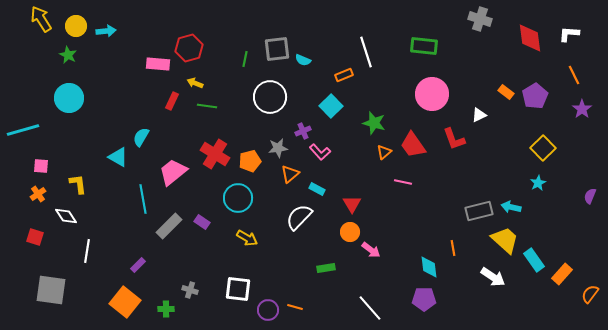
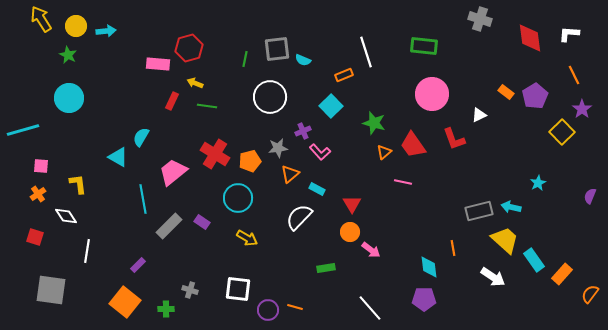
yellow square at (543, 148): moved 19 px right, 16 px up
